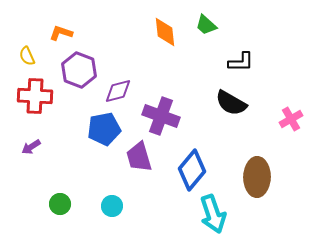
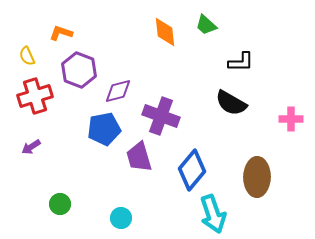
red cross: rotated 20 degrees counterclockwise
pink cross: rotated 30 degrees clockwise
cyan circle: moved 9 px right, 12 px down
